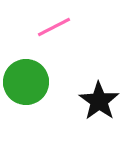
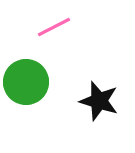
black star: rotated 18 degrees counterclockwise
